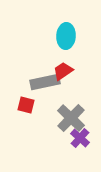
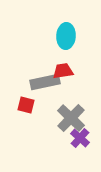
red trapezoid: rotated 25 degrees clockwise
